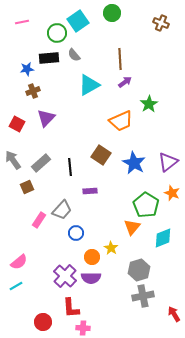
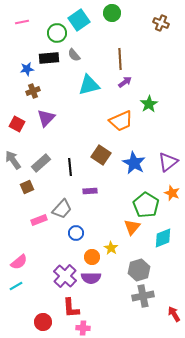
cyan square at (78, 21): moved 1 px right, 1 px up
cyan triangle at (89, 85): rotated 15 degrees clockwise
gray trapezoid at (62, 210): moved 1 px up
pink rectangle at (39, 220): rotated 35 degrees clockwise
